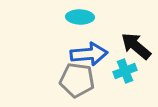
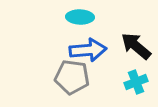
blue arrow: moved 1 px left, 4 px up
cyan cross: moved 11 px right, 11 px down
gray pentagon: moved 5 px left, 3 px up
